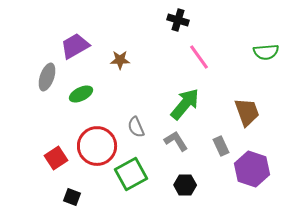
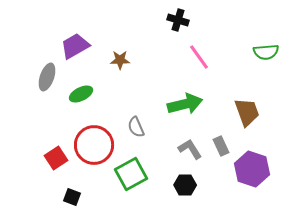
green arrow: rotated 36 degrees clockwise
gray L-shape: moved 14 px right, 8 px down
red circle: moved 3 px left, 1 px up
